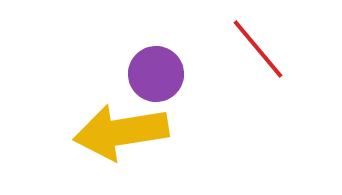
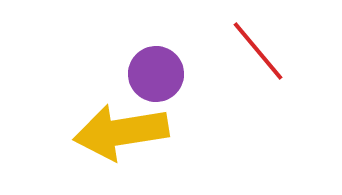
red line: moved 2 px down
